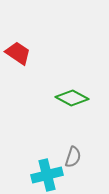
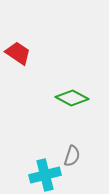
gray semicircle: moved 1 px left, 1 px up
cyan cross: moved 2 px left
